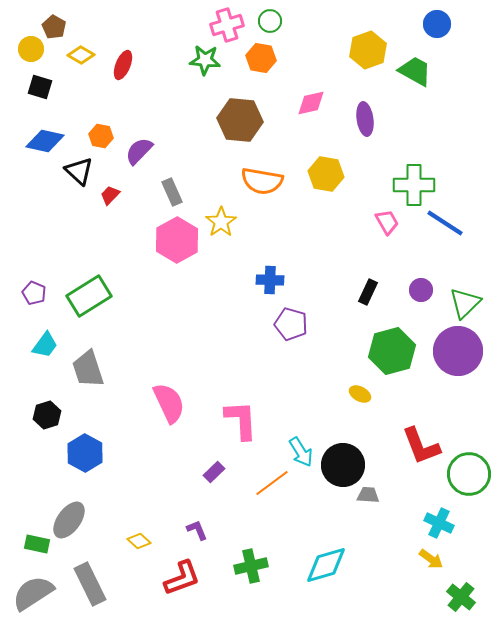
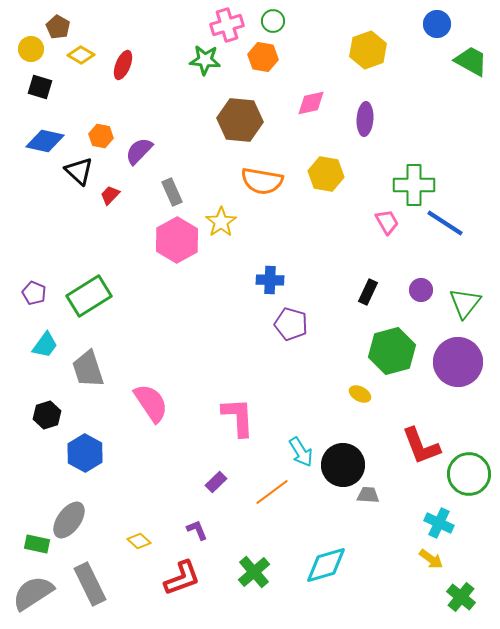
green circle at (270, 21): moved 3 px right
brown pentagon at (54, 27): moved 4 px right
orange hexagon at (261, 58): moved 2 px right, 1 px up
green trapezoid at (415, 71): moved 56 px right, 10 px up
purple ellipse at (365, 119): rotated 12 degrees clockwise
green triangle at (465, 303): rotated 8 degrees counterclockwise
purple circle at (458, 351): moved 11 px down
pink semicircle at (169, 403): moved 18 px left; rotated 9 degrees counterclockwise
pink L-shape at (241, 420): moved 3 px left, 3 px up
purple rectangle at (214, 472): moved 2 px right, 10 px down
orange line at (272, 483): moved 9 px down
green cross at (251, 566): moved 3 px right, 6 px down; rotated 28 degrees counterclockwise
